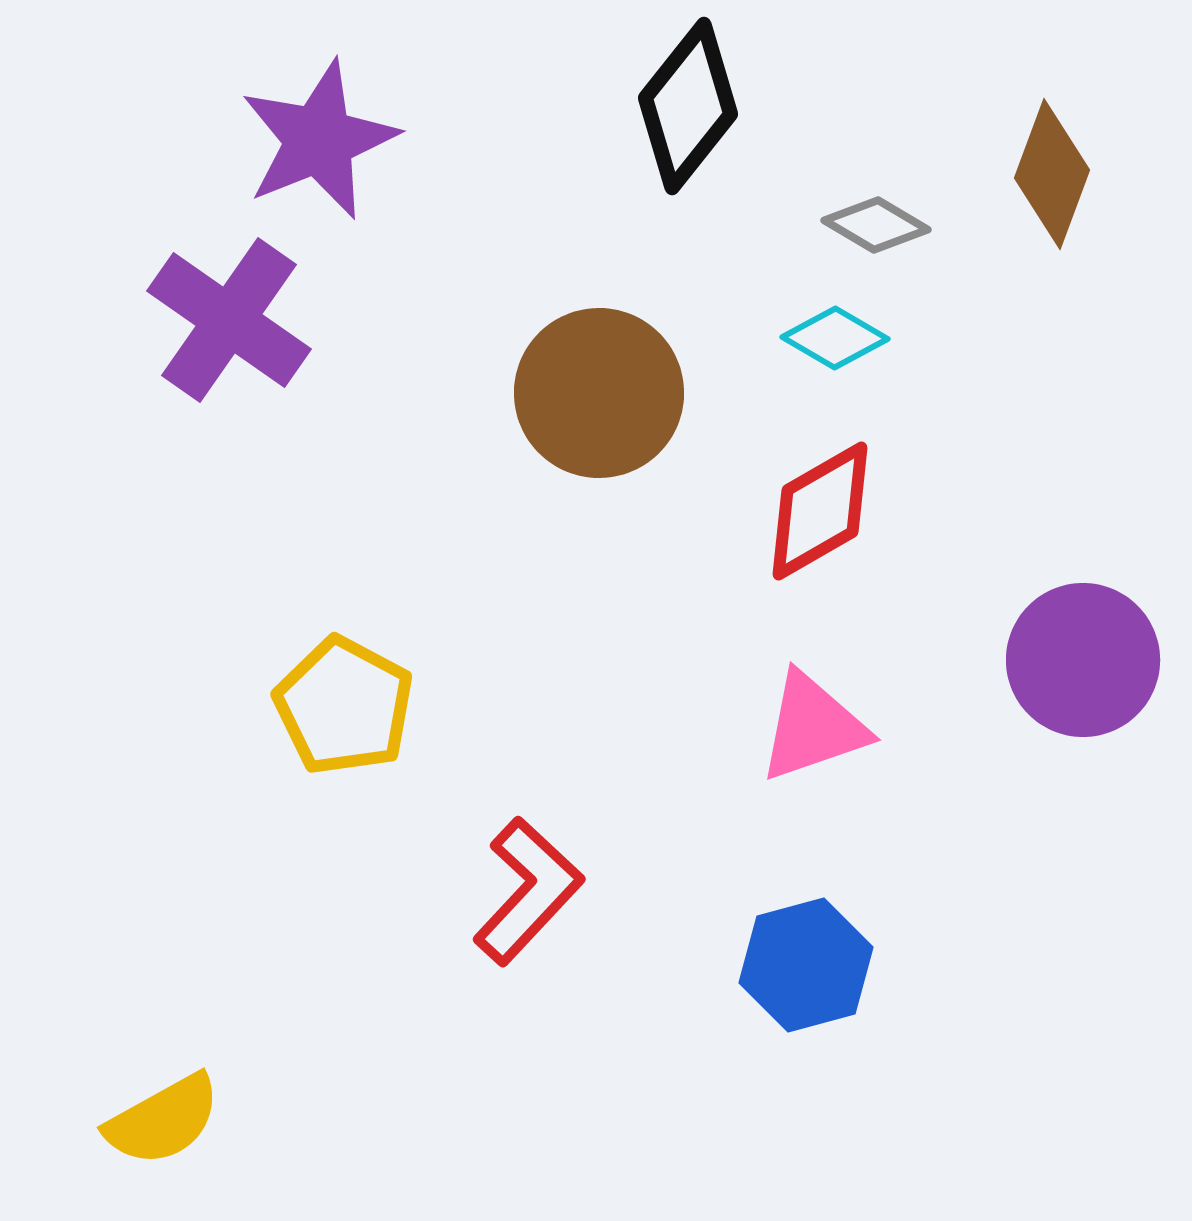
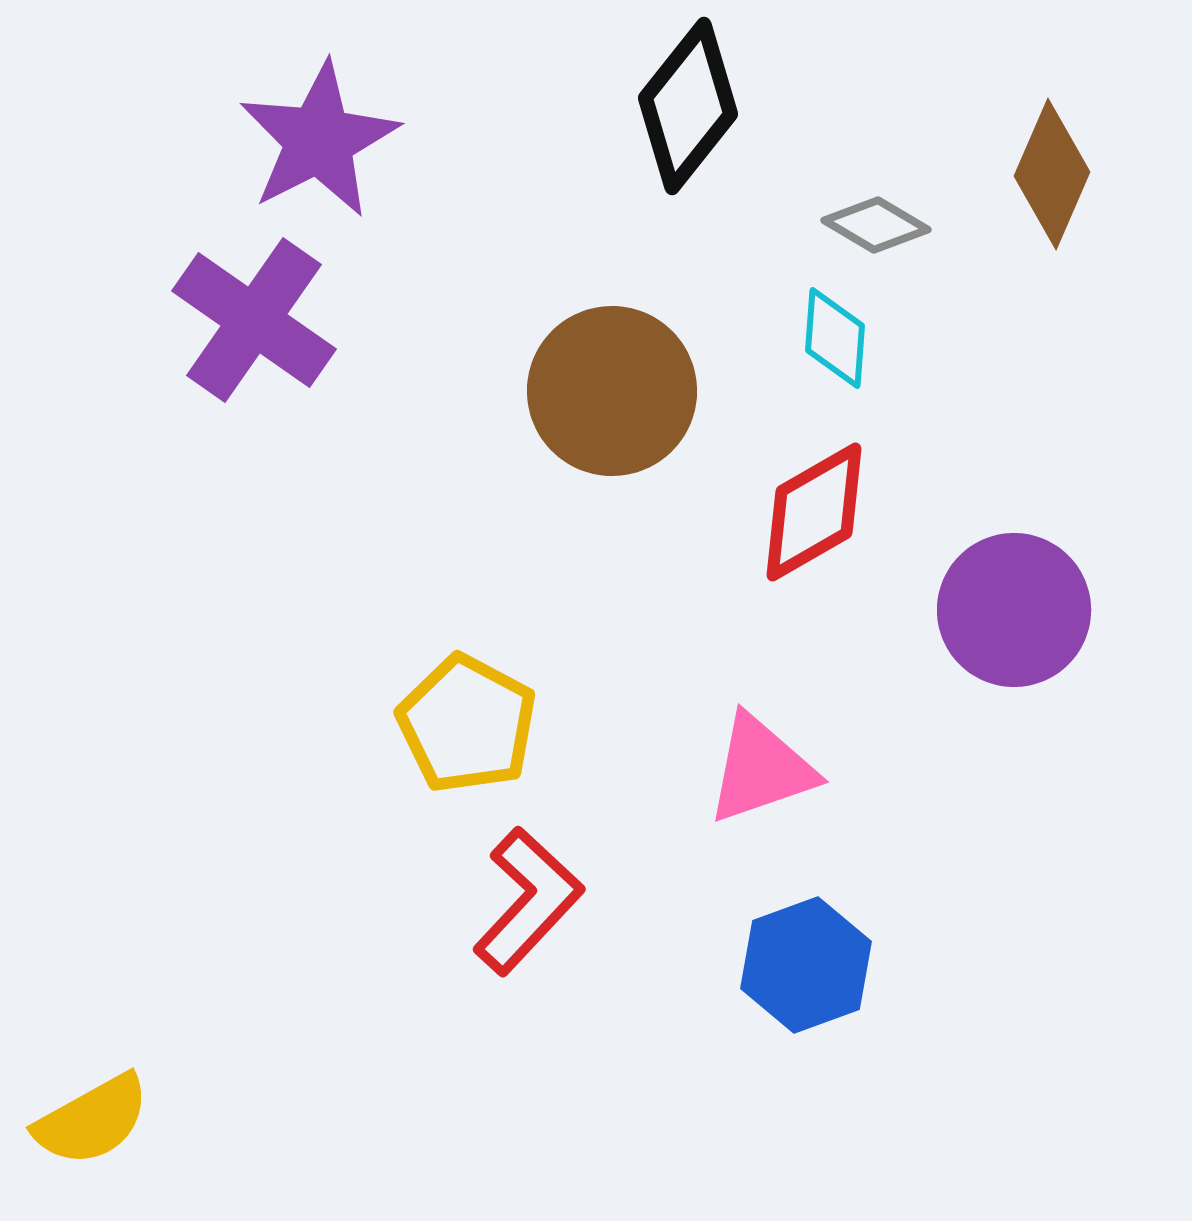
purple star: rotated 5 degrees counterclockwise
brown diamond: rotated 3 degrees clockwise
purple cross: moved 25 px right
cyan diamond: rotated 64 degrees clockwise
brown circle: moved 13 px right, 2 px up
red diamond: moved 6 px left, 1 px down
purple circle: moved 69 px left, 50 px up
yellow pentagon: moved 123 px right, 18 px down
pink triangle: moved 52 px left, 42 px down
red L-shape: moved 10 px down
blue hexagon: rotated 5 degrees counterclockwise
yellow semicircle: moved 71 px left
